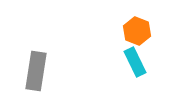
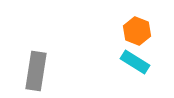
cyan rectangle: rotated 32 degrees counterclockwise
